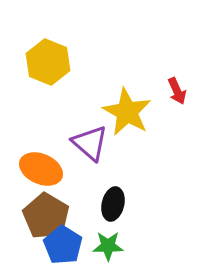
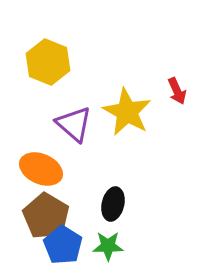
purple triangle: moved 16 px left, 19 px up
